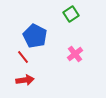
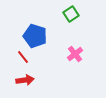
blue pentagon: rotated 10 degrees counterclockwise
